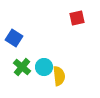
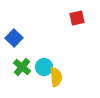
blue square: rotated 12 degrees clockwise
yellow semicircle: moved 3 px left, 1 px down
